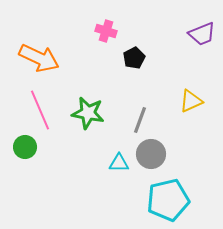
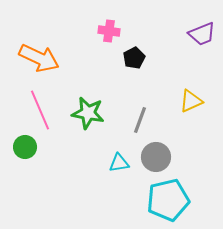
pink cross: moved 3 px right; rotated 10 degrees counterclockwise
gray circle: moved 5 px right, 3 px down
cyan triangle: rotated 10 degrees counterclockwise
